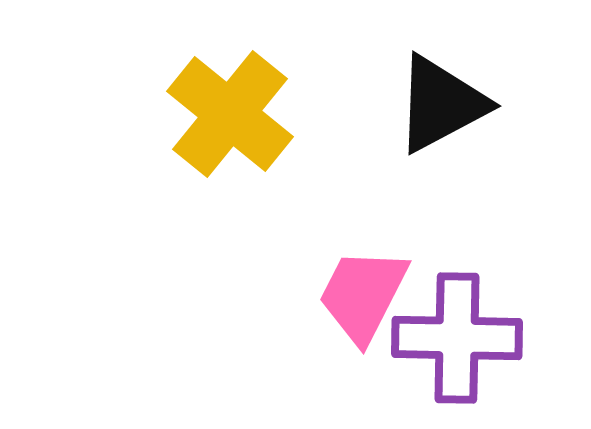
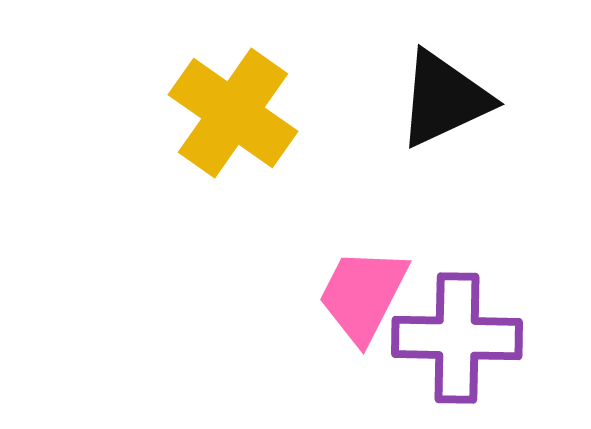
black triangle: moved 3 px right, 5 px up; rotated 3 degrees clockwise
yellow cross: moved 3 px right, 1 px up; rotated 4 degrees counterclockwise
